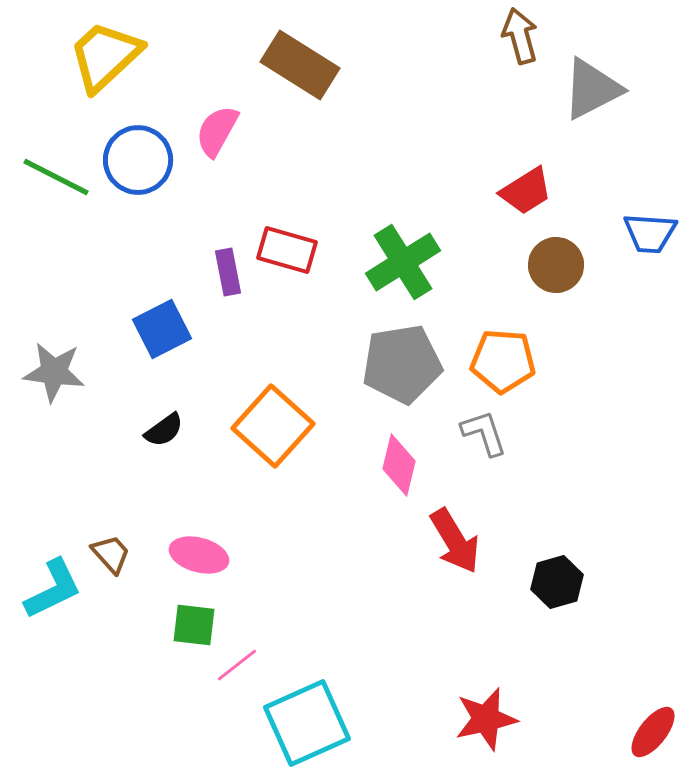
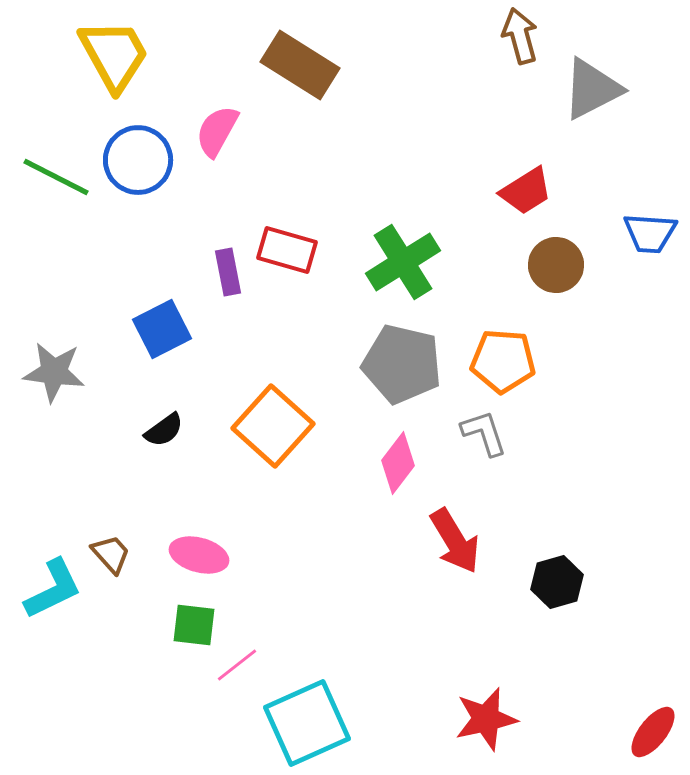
yellow trapezoid: moved 9 px right, 1 px up; rotated 104 degrees clockwise
gray pentagon: rotated 22 degrees clockwise
pink diamond: moved 1 px left, 2 px up; rotated 24 degrees clockwise
